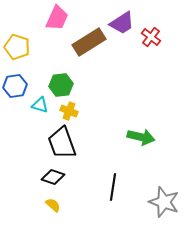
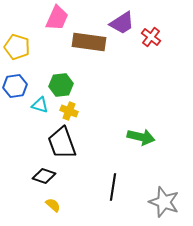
brown rectangle: rotated 40 degrees clockwise
black diamond: moved 9 px left, 1 px up
